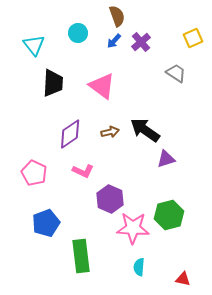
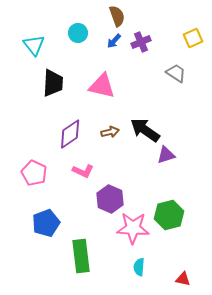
purple cross: rotated 18 degrees clockwise
pink triangle: rotated 24 degrees counterclockwise
purple triangle: moved 4 px up
